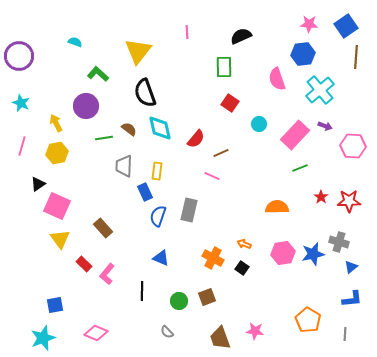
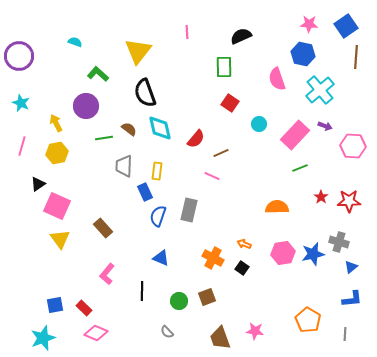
blue hexagon at (303, 54): rotated 20 degrees clockwise
red rectangle at (84, 264): moved 44 px down
